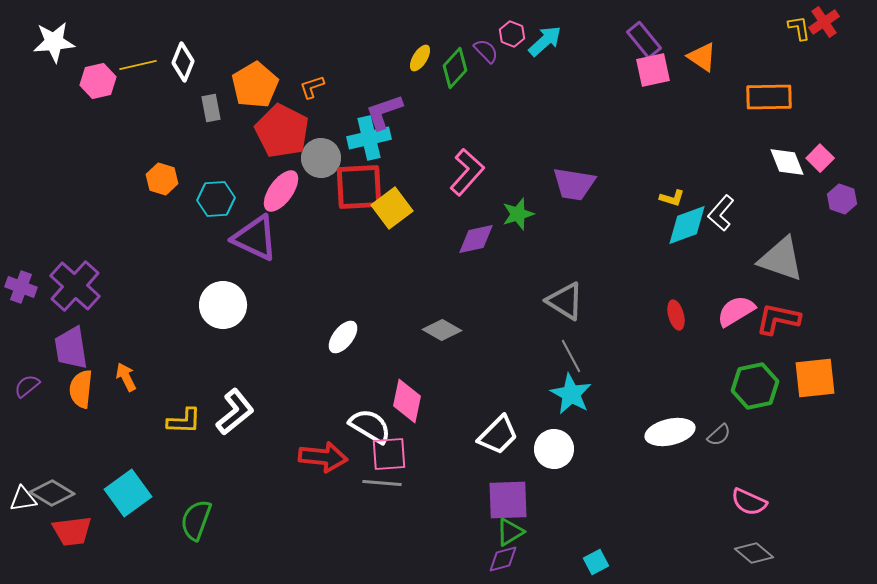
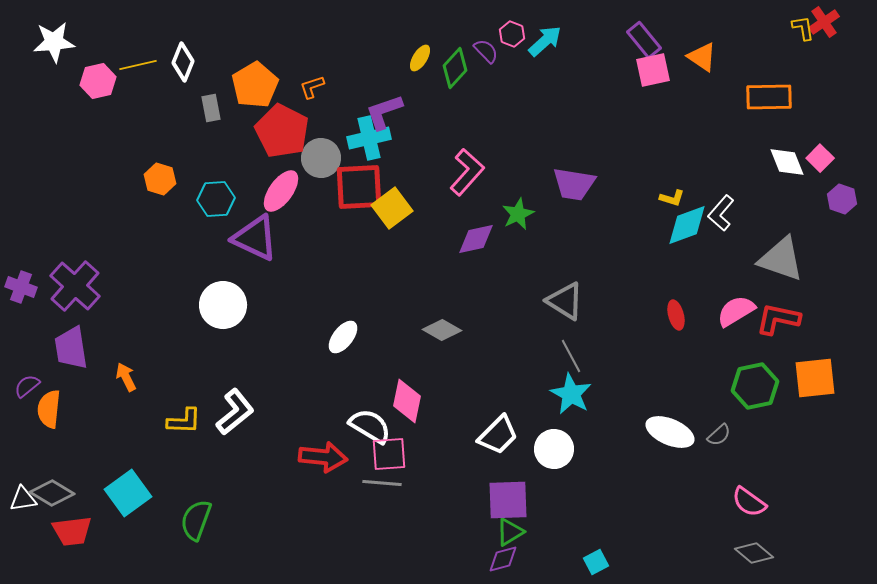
yellow L-shape at (799, 28): moved 4 px right
orange hexagon at (162, 179): moved 2 px left
green star at (518, 214): rotated 8 degrees counterclockwise
orange semicircle at (81, 389): moved 32 px left, 20 px down
white ellipse at (670, 432): rotated 36 degrees clockwise
pink semicircle at (749, 502): rotated 12 degrees clockwise
